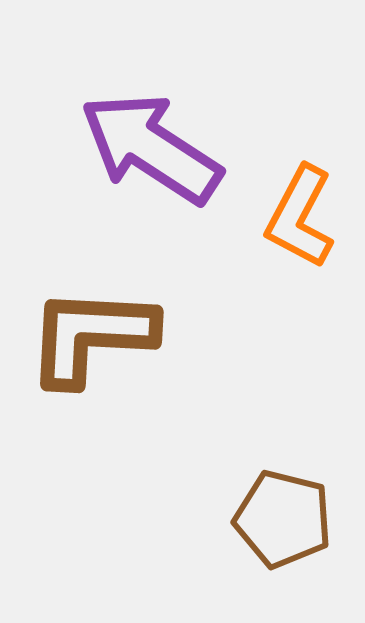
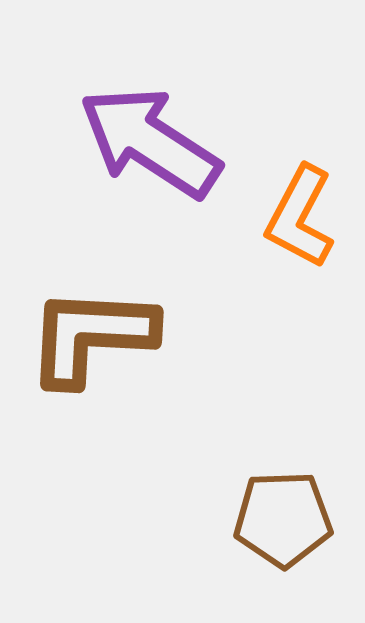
purple arrow: moved 1 px left, 6 px up
brown pentagon: rotated 16 degrees counterclockwise
